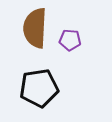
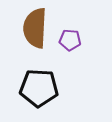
black pentagon: rotated 12 degrees clockwise
